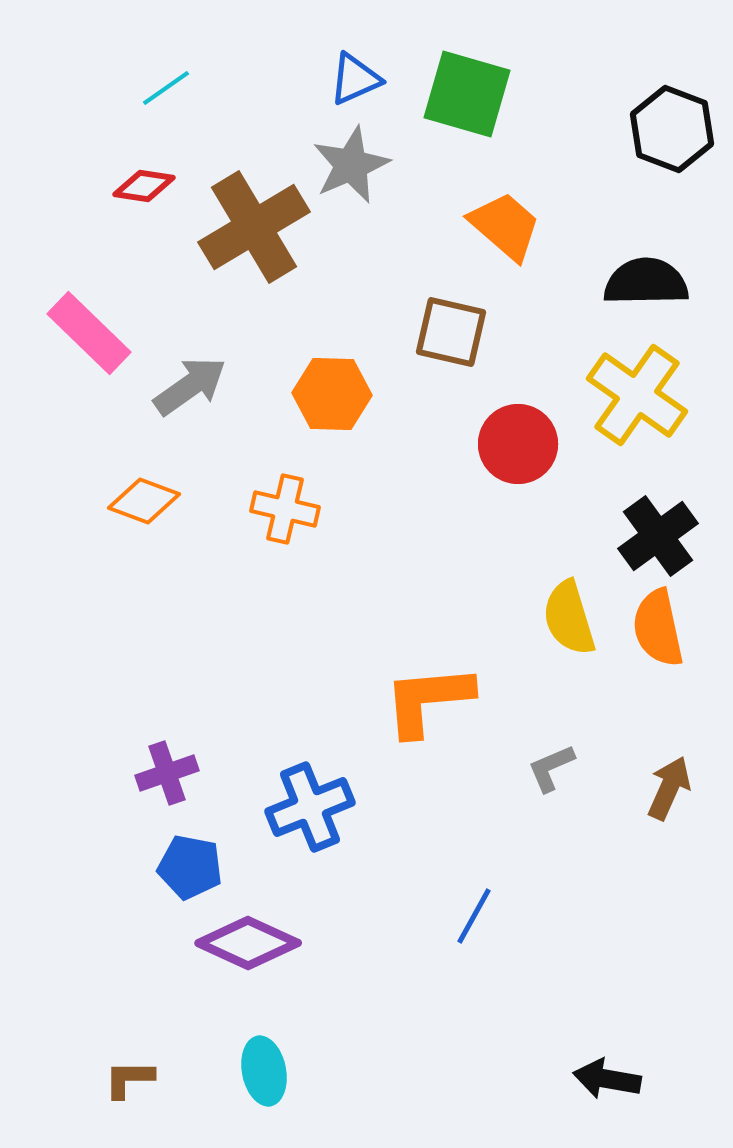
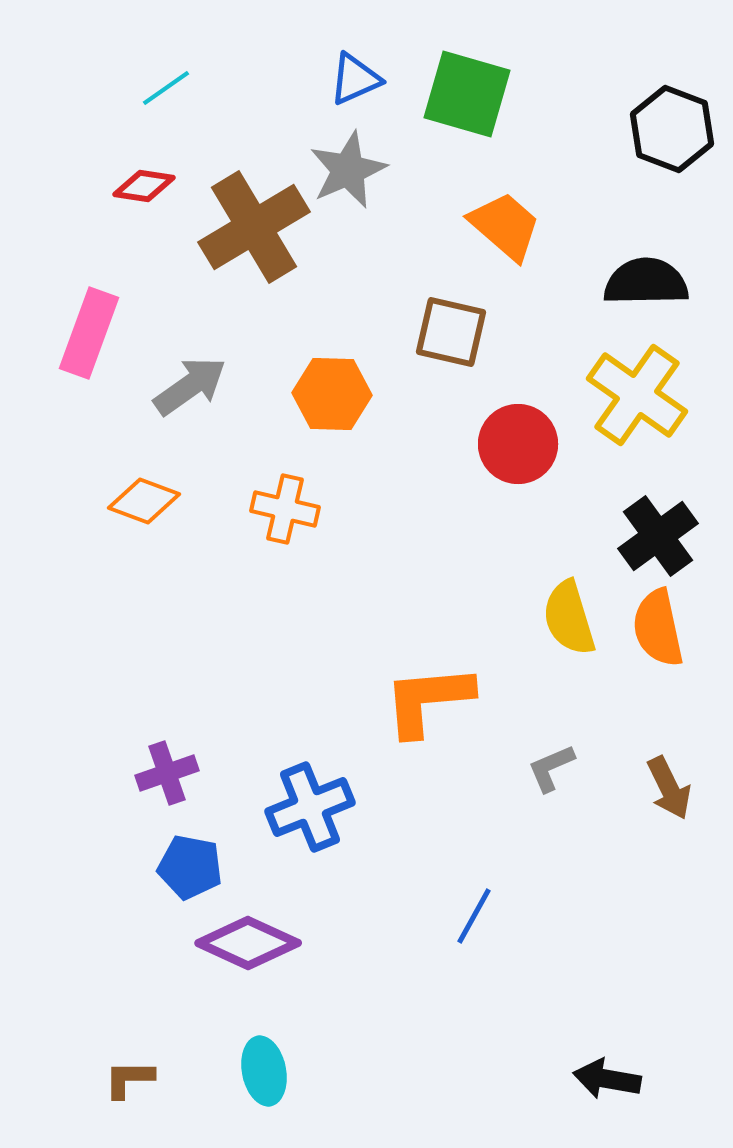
gray star: moved 3 px left, 5 px down
pink rectangle: rotated 66 degrees clockwise
brown arrow: rotated 130 degrees clockwise
